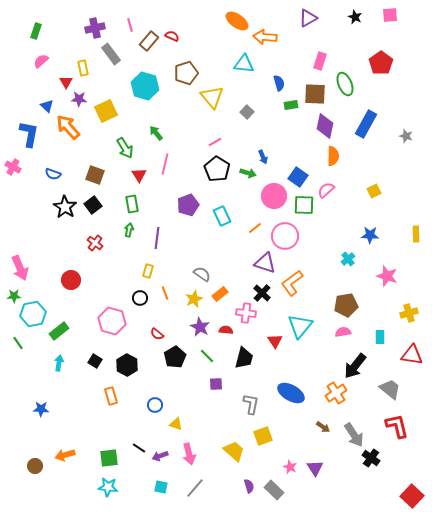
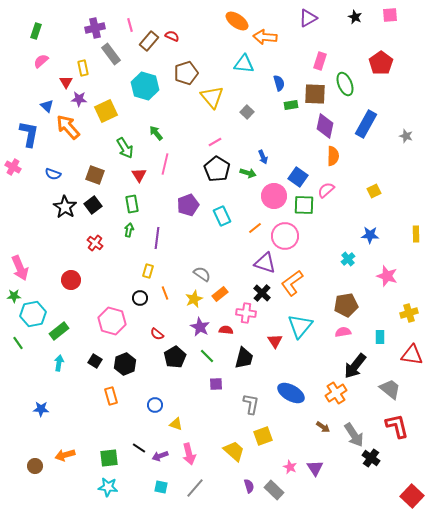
black hexagon at (127, 365): moved 2 px left, 1 px up; rotated 10 degrees clockwise
